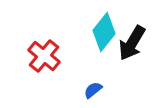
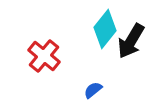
cyan diamond: moved 1 px right, 3 px up
black arrow: moved 1 px left, 2 px up
